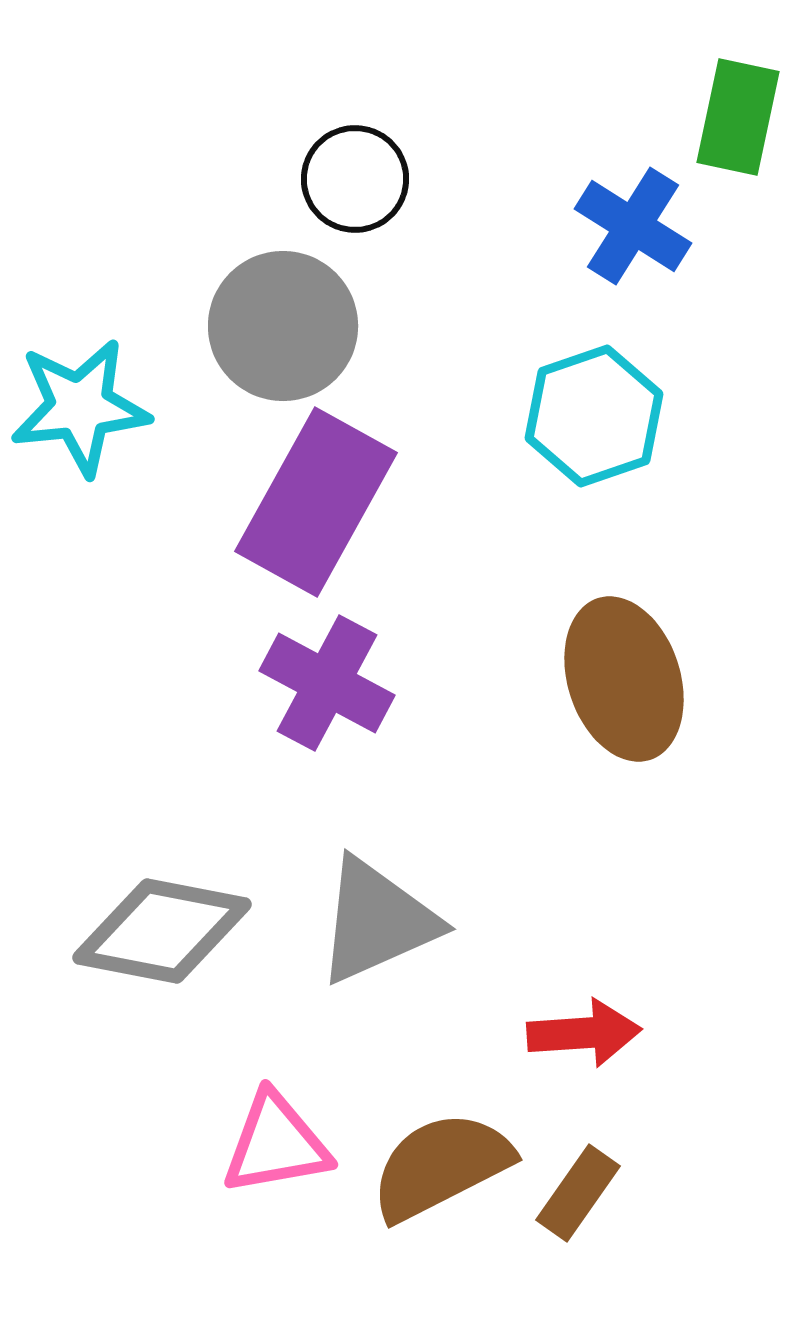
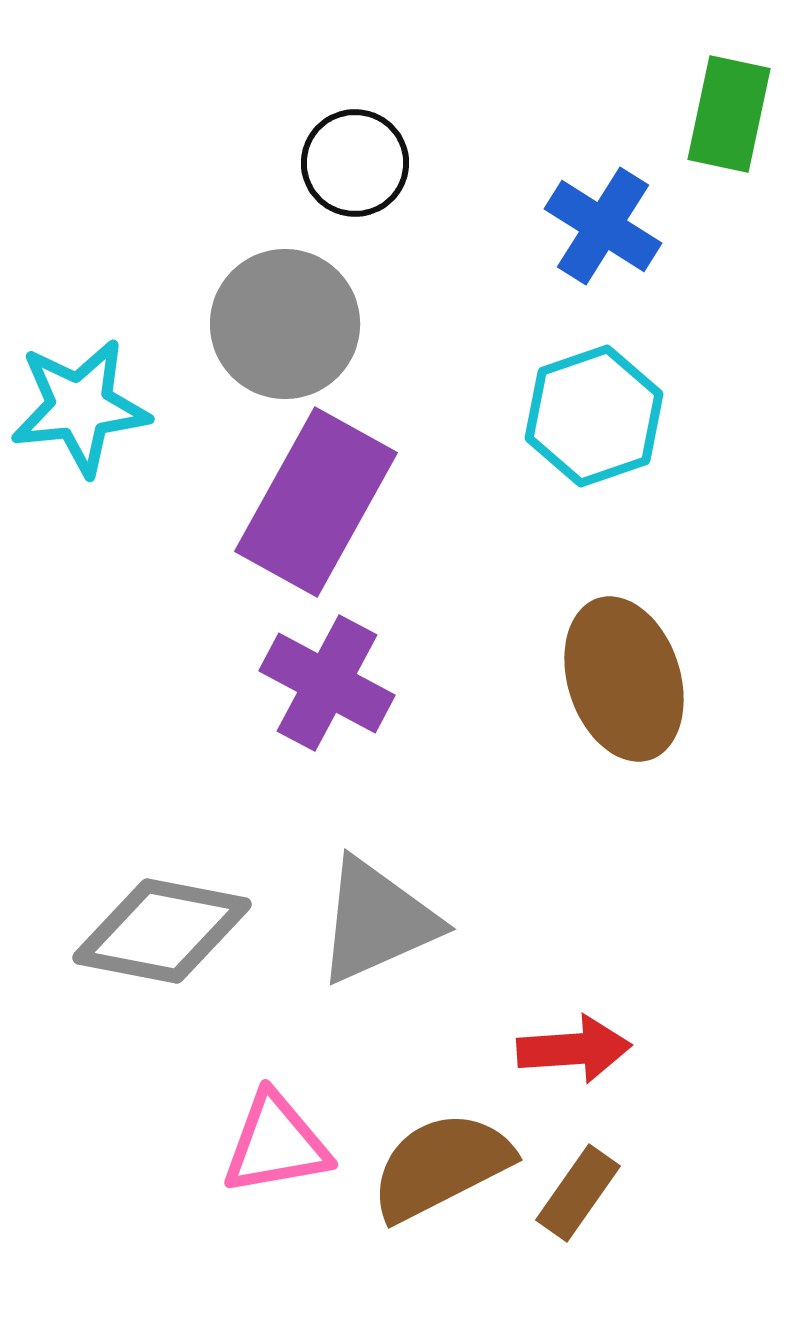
green rectangle: moved 9 px left, 3 px up
black circle: moved 16 px up
blue cross: moved 30 px left
gray circle: moved 2 px right, 2 px up
red arrow: moved 10 px left, 16 px down
